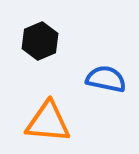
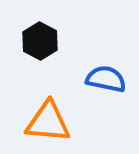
black hexagon: rotated 9 degrees counterclockwise
